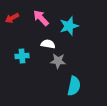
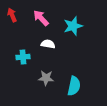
red arrow: moved 3 px up; rotated 96 degrees clockwise
cyan star: moved 4 px right
cyan cross: moved 1 px right, 1 px down
gray star: moved 12 px left, 17 px down
